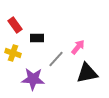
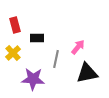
red rectangle: rotated 21 degrees clockwise
yellow cross: rotated 28 degrees clockwise
gray line: rotated 30 degrees counterclockwise
